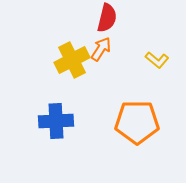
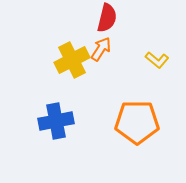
blue cross: rotated 8 degrees counterclockwise
